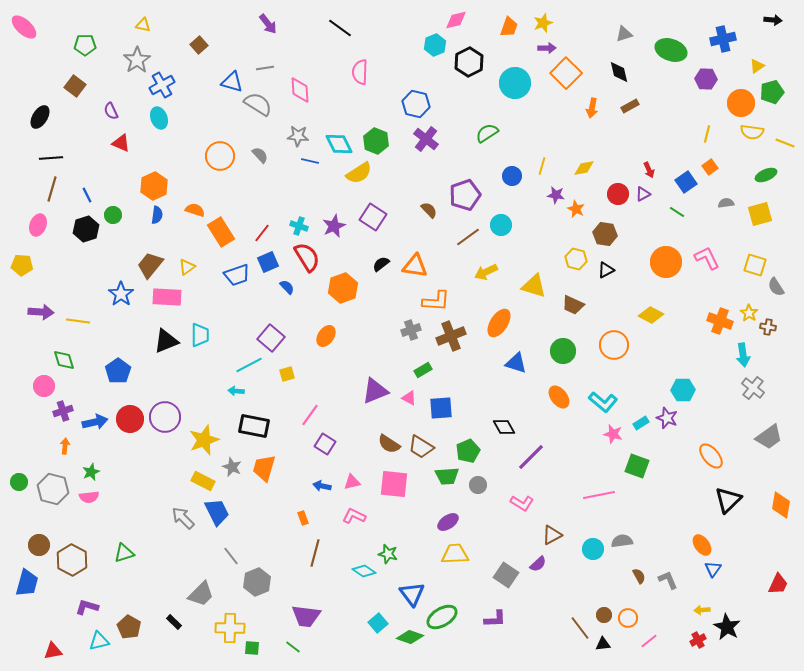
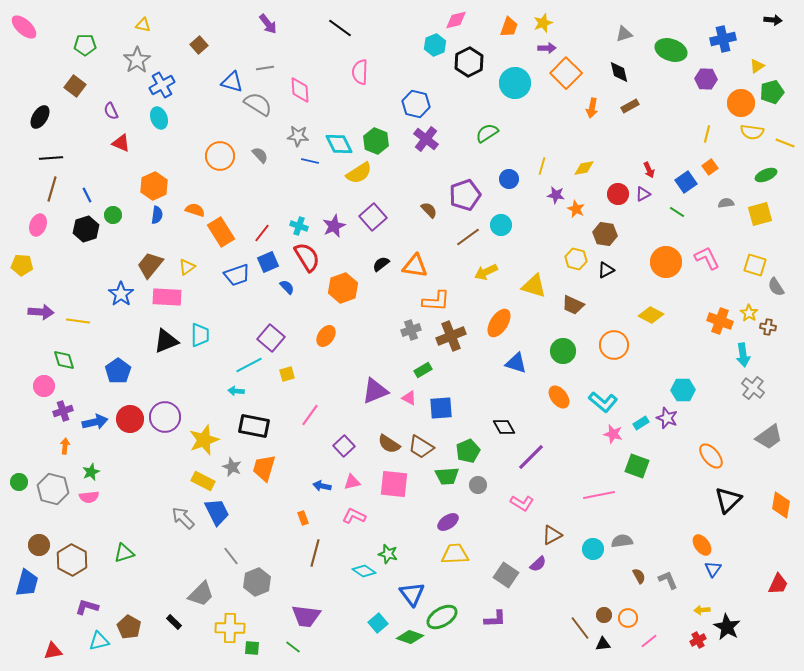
blue circle at (512, 176): moved 3 px left, 3 px down
purple square at (373, 217): rotated 16 degrees clockwise
purple square at (325, 444): moved 19 px right, 2 px down; rotated 15 degrees clockwise
